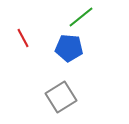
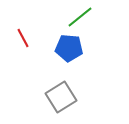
green line: moved 1 px left
